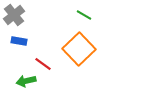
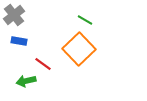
green line: moved 1 px right, 5 px down
